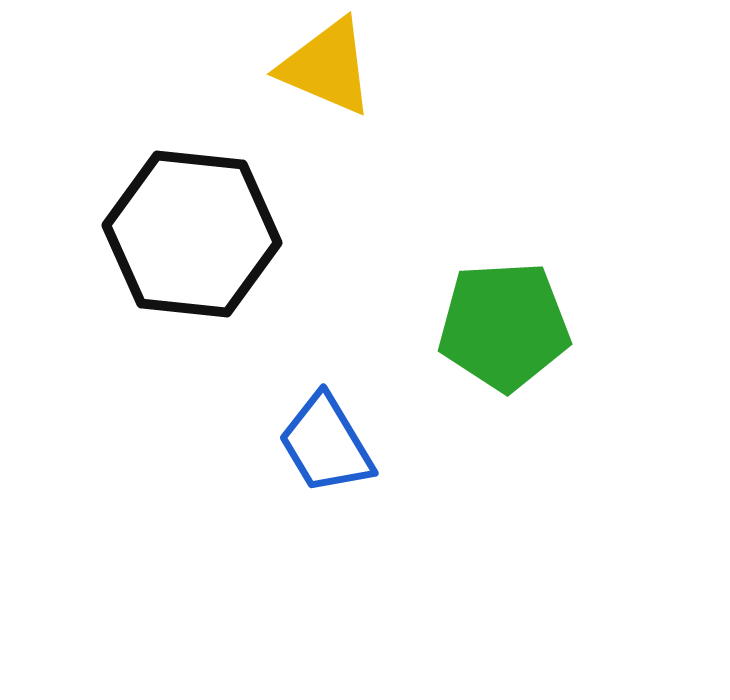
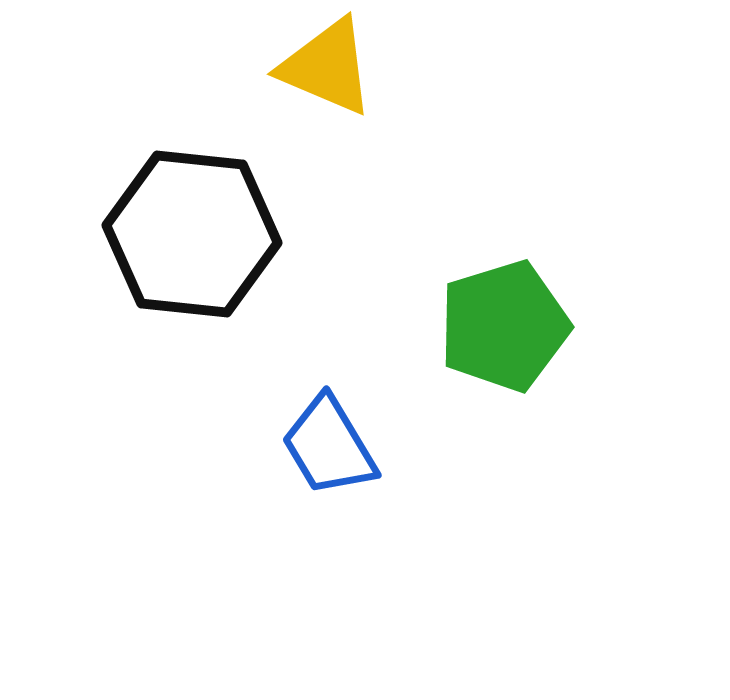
green pentagon: rotated 14 degrees counterclockwise
blue trapezoid: moved 3 px right, 2 px down
